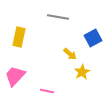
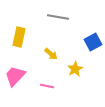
blue square: moved 4 px down
yellow arrow: moved 19 px left
yellow star: moved 7 px left, 3 px up
pink line: moved 5 px up
